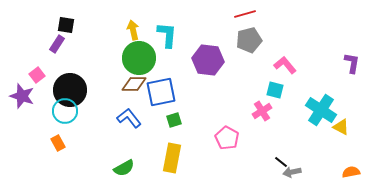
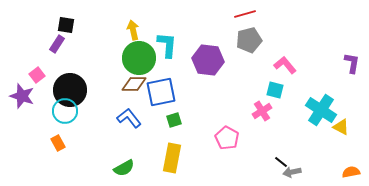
cyan L-shape: moved 10 px down
